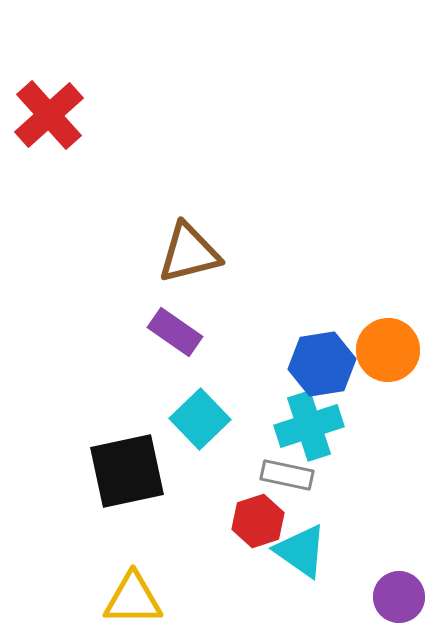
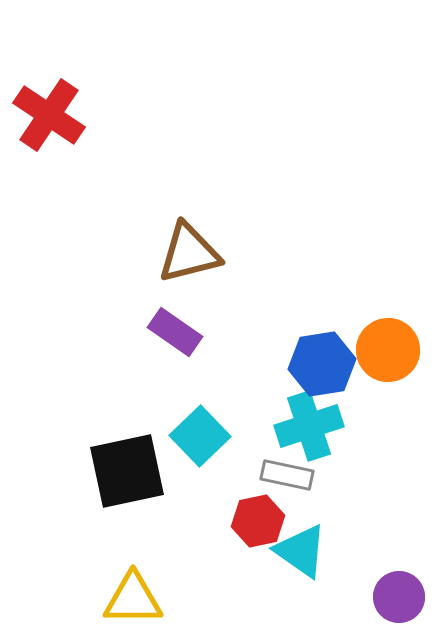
red cross: rotated 14 degrees counterclockwise
cyan square: moved 17 px down
red hexagon: rotated 6 degrees clockwise
